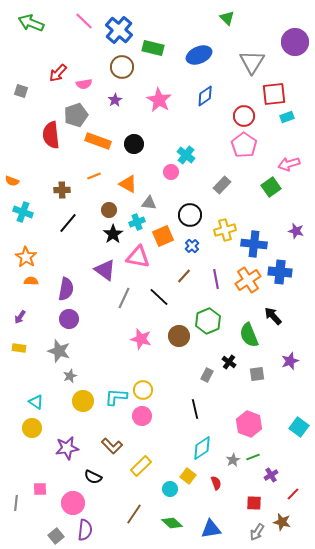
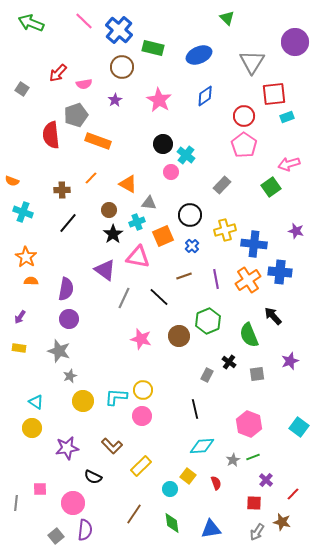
gray square at (21, 91): moved 1 px right, 2 px up; rotated 16 degrees clockwise
black circle at (134, 144): moved 29 px right
orange line at (94, 176): moved 3 px left, 2 px down; rotated 24 degrees counterclockwise
brown line at (184, 276): rotated 28 degrees clockwise
cyan diamond at (202, 448): moved 2 px up; rotated 30 degrees clockwise
purple cross at (271, 475): moved 5 px left, 5 px down; rotated 16 degrees counterclockwise
green diamond at (172, 523): rotated 40 degrees clockwise
